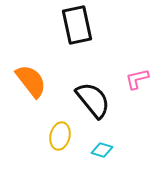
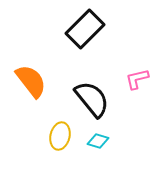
black rectangle: moved 8 px right, 4 px down; rotated 57 degrees clockwise
black semicircle: moved 1 px left, 1 px up
cyan diamond: moved 4 px left, 9 px up
